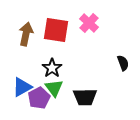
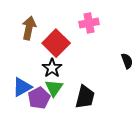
pink cross: rotated 36 degrees clockwise
red square: moved 13 px down; rotated 36 degrees clockwise
brown arrow: moved 3 px right, 6 px up
black semicircle: moved 4 px right, 2 px up
green triangle: rotated 12 degrees clockwise
black trapezoid: rotated 75 degrees counterclockwise
